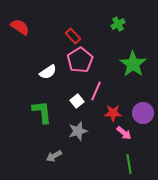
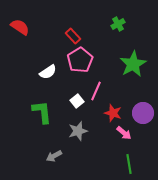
green star: rotated 8 degrees clockwise
red star: rotated 18 degrees clockwise
